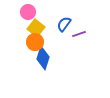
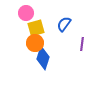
pink circle: moved 2 px left, 1 px down
yellow square: rotated 36 degrees clockwise
purple line: moved 3 px right, 10 px down; rotated 64 degrees counterclockwise
orange circle: moved 1 px down
